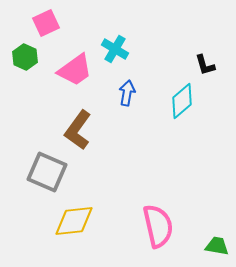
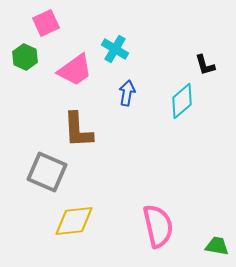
brown L-shape: rotated 39 degrees counterclockwise
